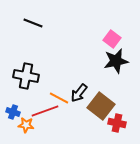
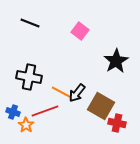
black line: moved 3 px left
pink square: moved 32 px left, 8 px up
black star: rotated 20 degrees counterclockwise
black cross: moved 3 px right, 1 px down
black arrow: moved 2 px left
orange line: moved 2 px right, 6 px up
brown square: rotated 8 degrees counterclockwise
orange star: rotated 28 degrees clockwise
